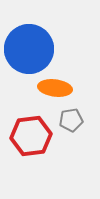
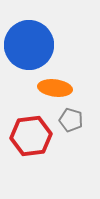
blue circle: moved 4 px up
gray pentagon: rotated 25 degrees clockwise
